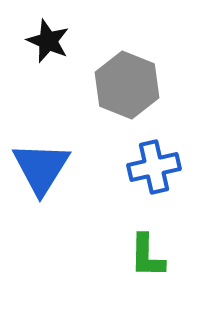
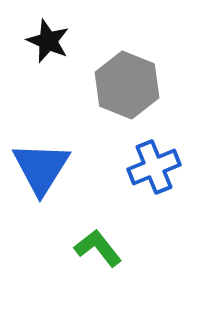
blue cross: rotated 9 degrees counterclockwise
green L-shape: moved 49 px left, 8 px up; rotated 141 degrees clockwise
